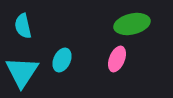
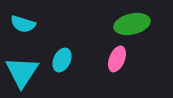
cyan semicircle: moved 2 px up; rotated 60 degrees counterclockwise
